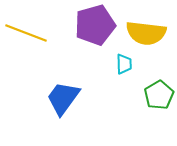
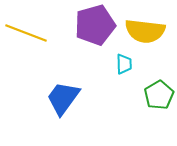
yellow semicircle: moved 1 px left, 2 px up
